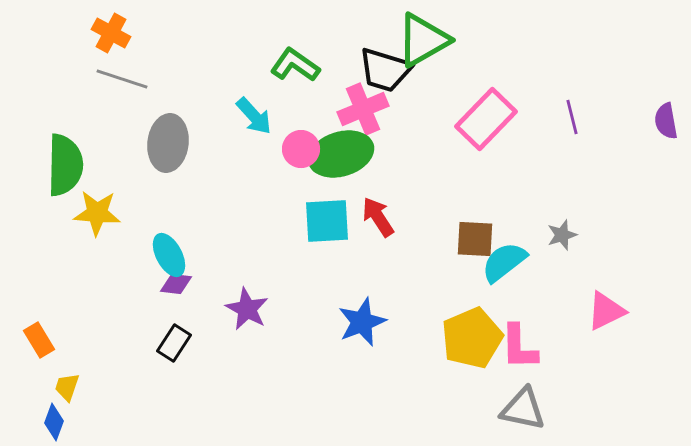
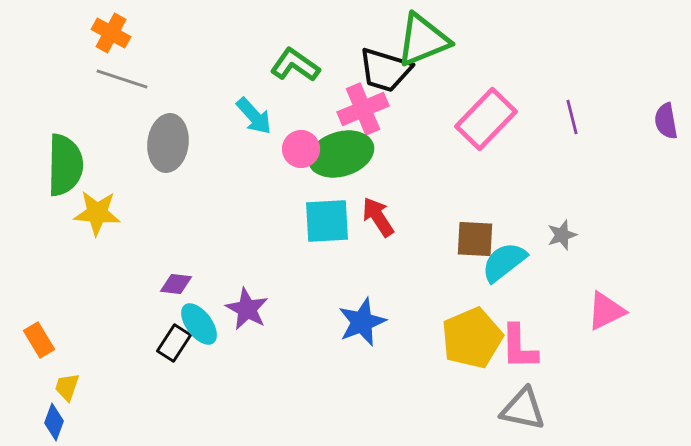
green triangle: rotated 8 degrees clockwise
cyan ellipse: moved 30 px right, 69 px down; rotated 9 degrees counterclockwise
